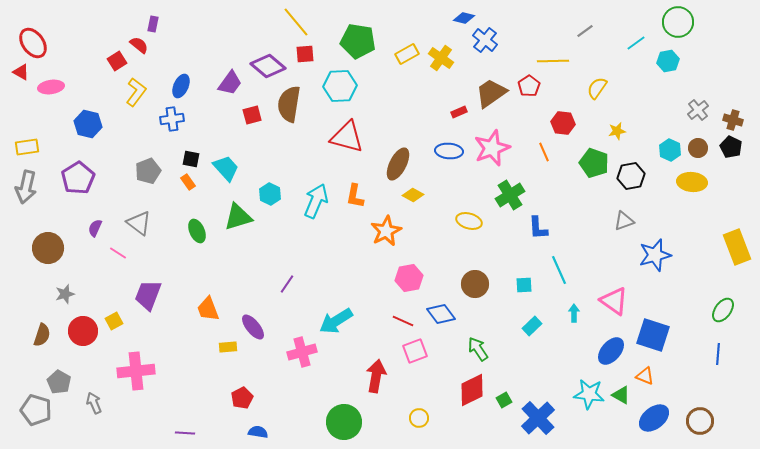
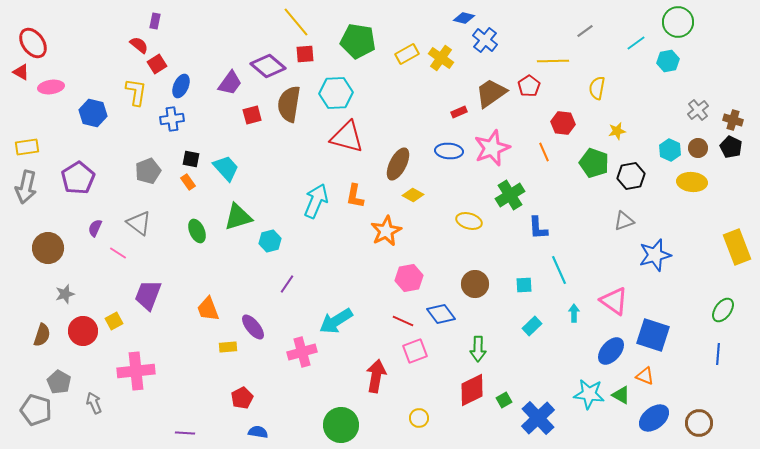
purple rectangle at (153, 24): moved 2 px right, 3 px up
red square at (117, 61): moved 40 px right, 3 px down
cyan hexagon at (340, 86): moved 4 px left, 7 px down
yellow semicircle at (597, 88): rotated 25 degrees counterclockwise
yellow L-shape at (136, 92): rotated 28 degrees counterclockwise
blue hexagon at (88, 124): moved 5 px right, 11 px up
cyan hexagon at (270, 194): moved 47 px down; rotated 20 degrees clockwise
green arrow at (478, 349): rotated 145 degrees counterclockwise
brown circle at (700, 421): moved 1 px left, 2 px down
green circle at (344, 422): moved 3 px left, 3 px down
